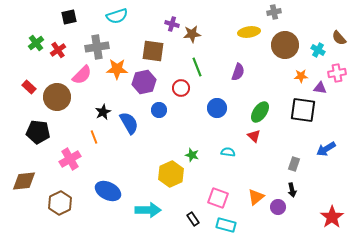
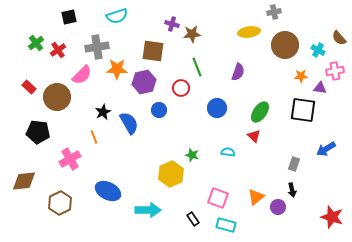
pink cross at (337, 73): moved 2 px left, 2 px up
red star at (332, 217): rotated 20 degrees counterclockwise
